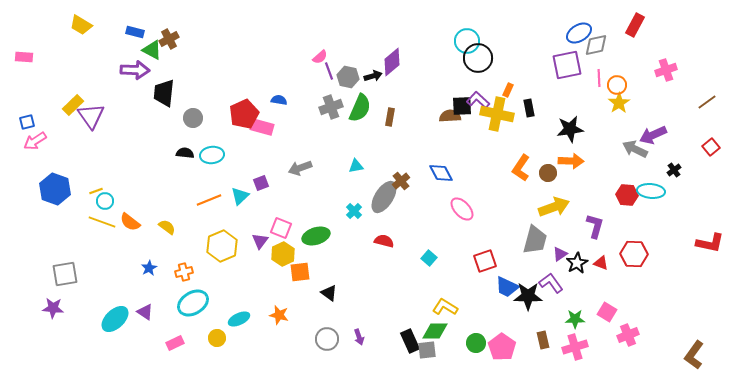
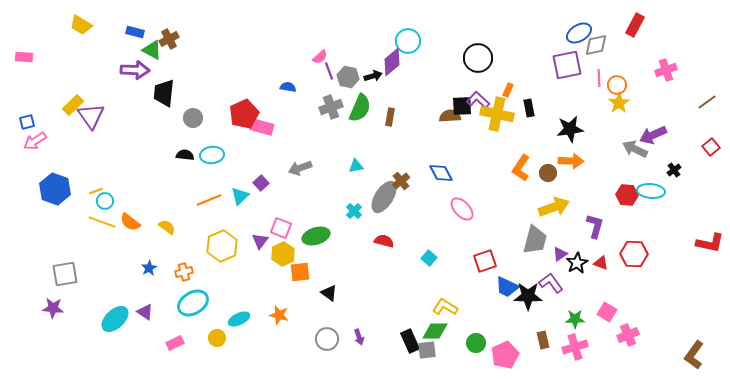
cyan circle at (467, 41): moved 59 px left
blue semicircle at (279, 100): moved 9 px right, 13 px up
black semicircle at (185, 153): moved 2 px down
purple square at (261, 183): rotated 21 degrees counterclockwise
pink pentagon at (502, 347): moved 3 px right, 8 px down; rotated 12 degrees clockwise
